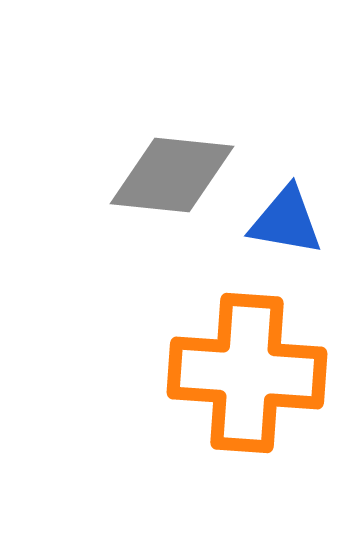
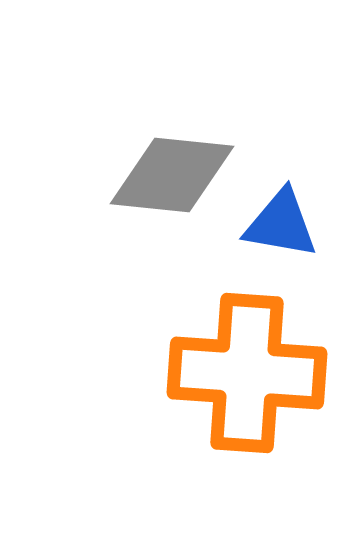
blue triangle: moved 5 px left, 3 px down
